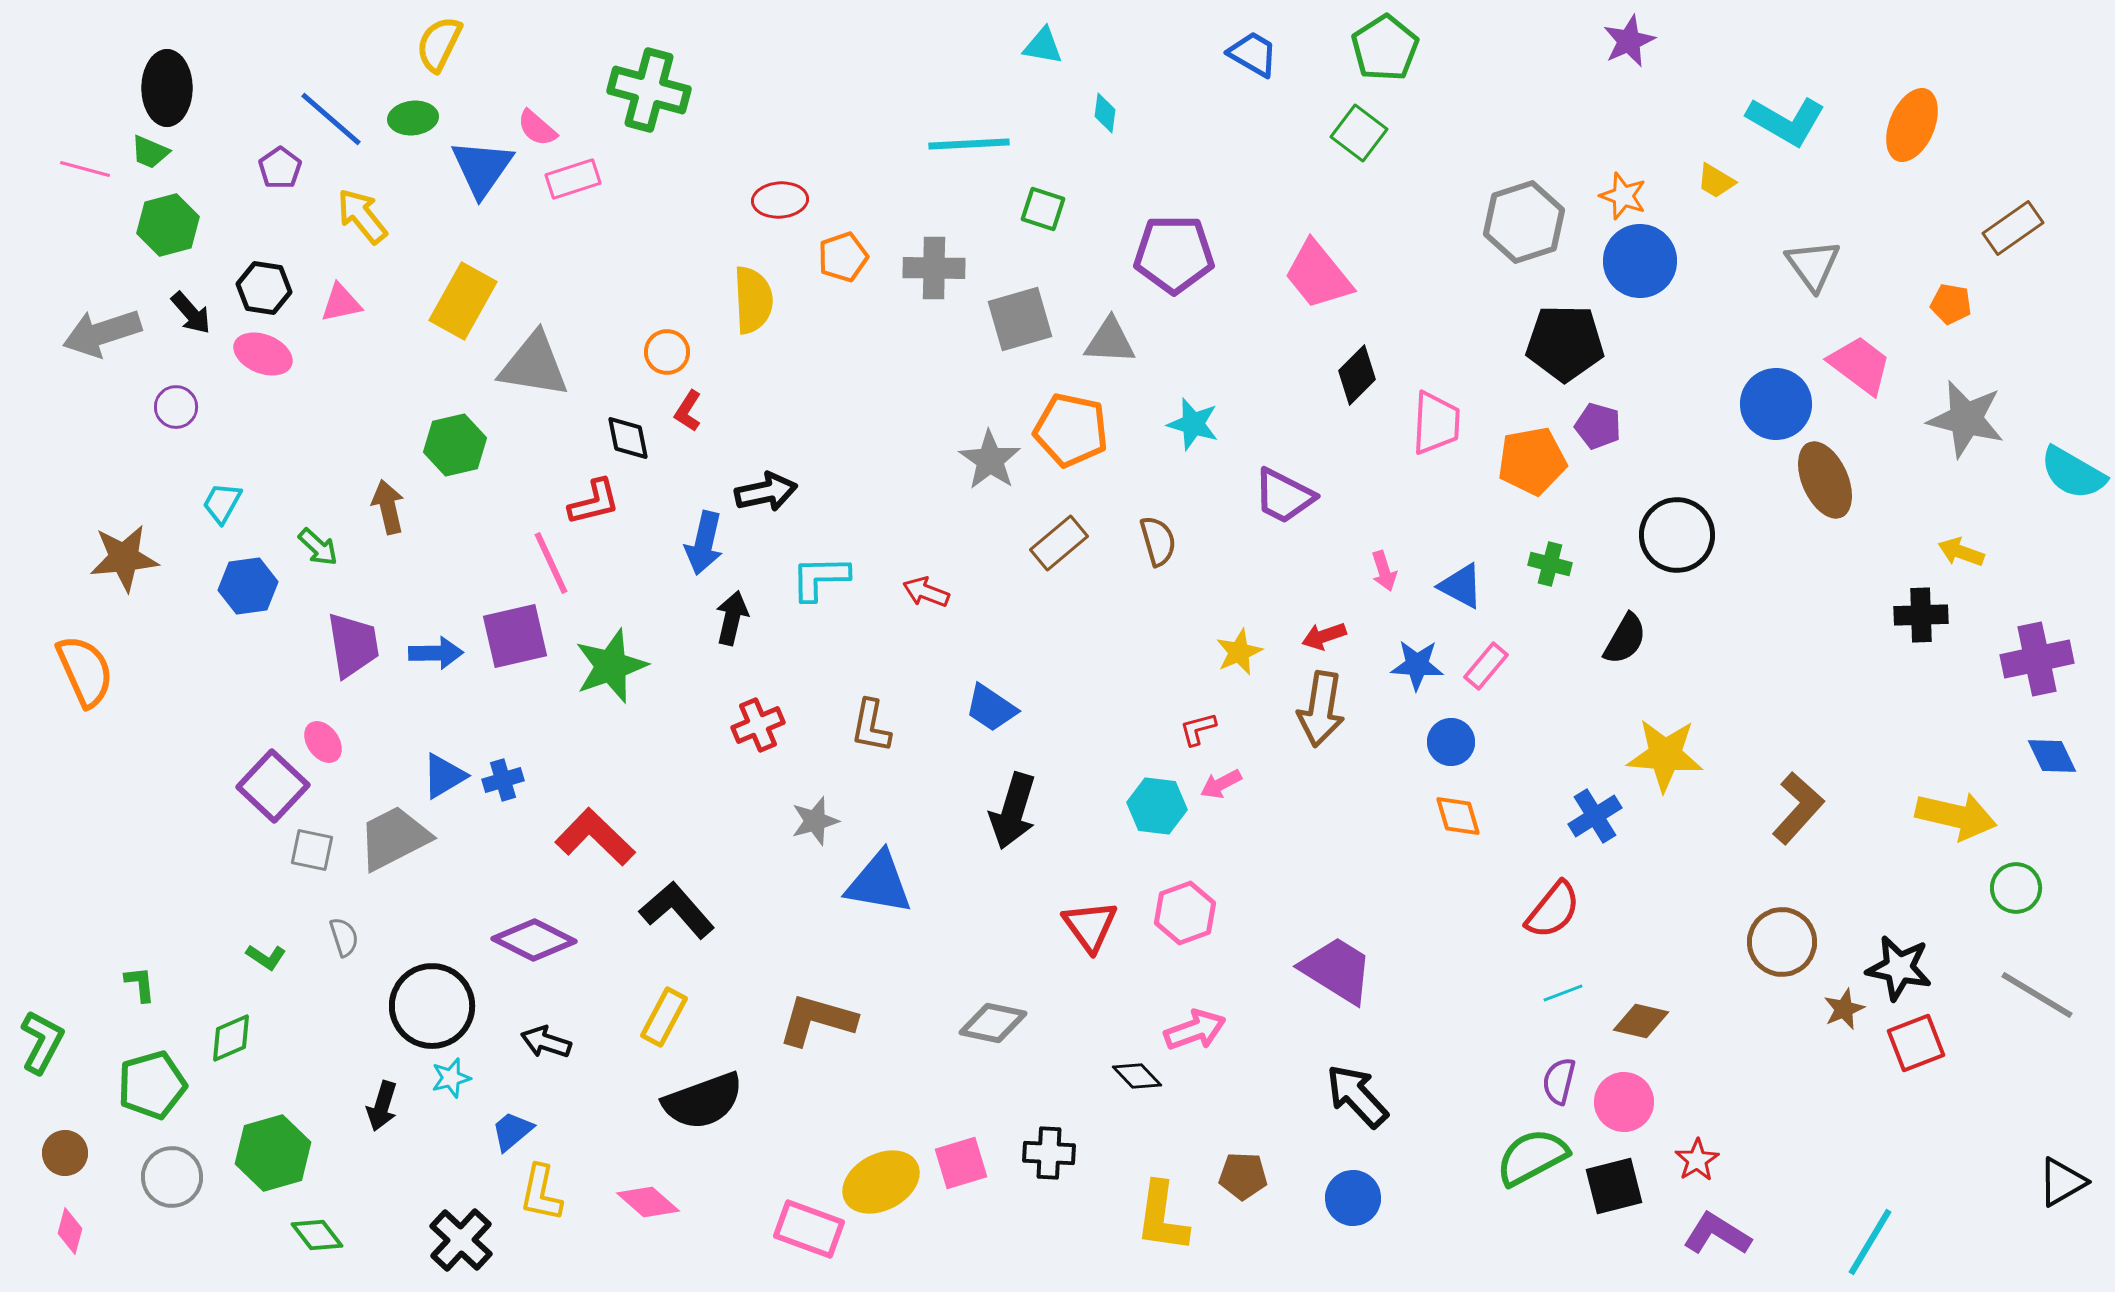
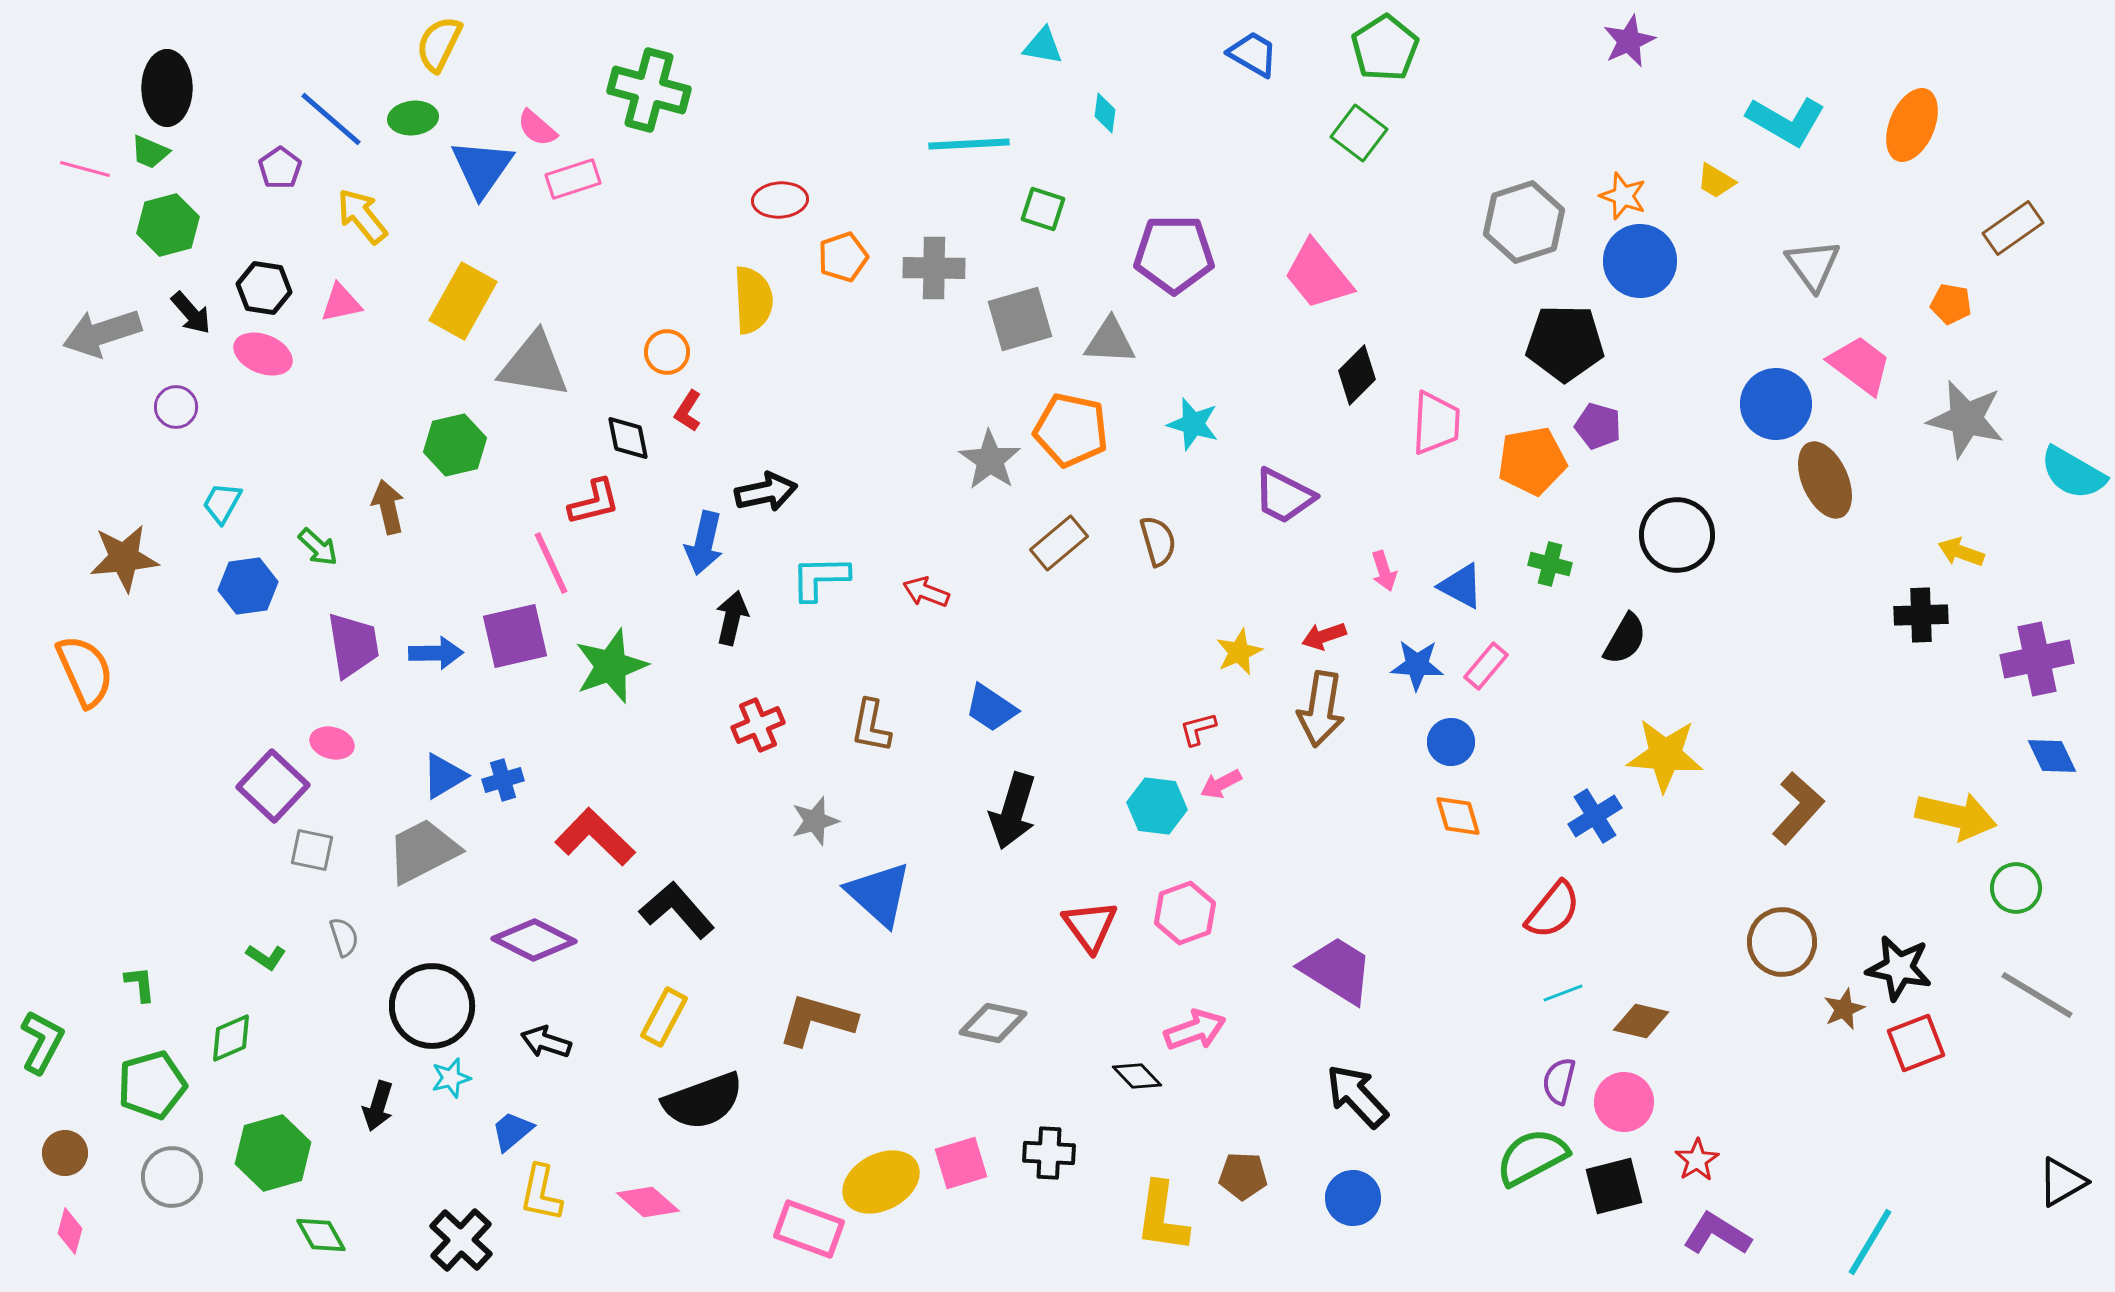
pink ellipse at (323, 742): moved 9 px right, 1 px down; rotated 39 degrees counterclockwise
gray trapezoid at (394, 838): moved 29 px right, 13 px down
blue triangle at (879, 883): moved 11 px down; rotated 32 degrees clockwise
black arrow at (382, 1106): moved 4 px left
green diamond at (317, 1235): moved 4 px right; rotated 8 degrees clockwise
